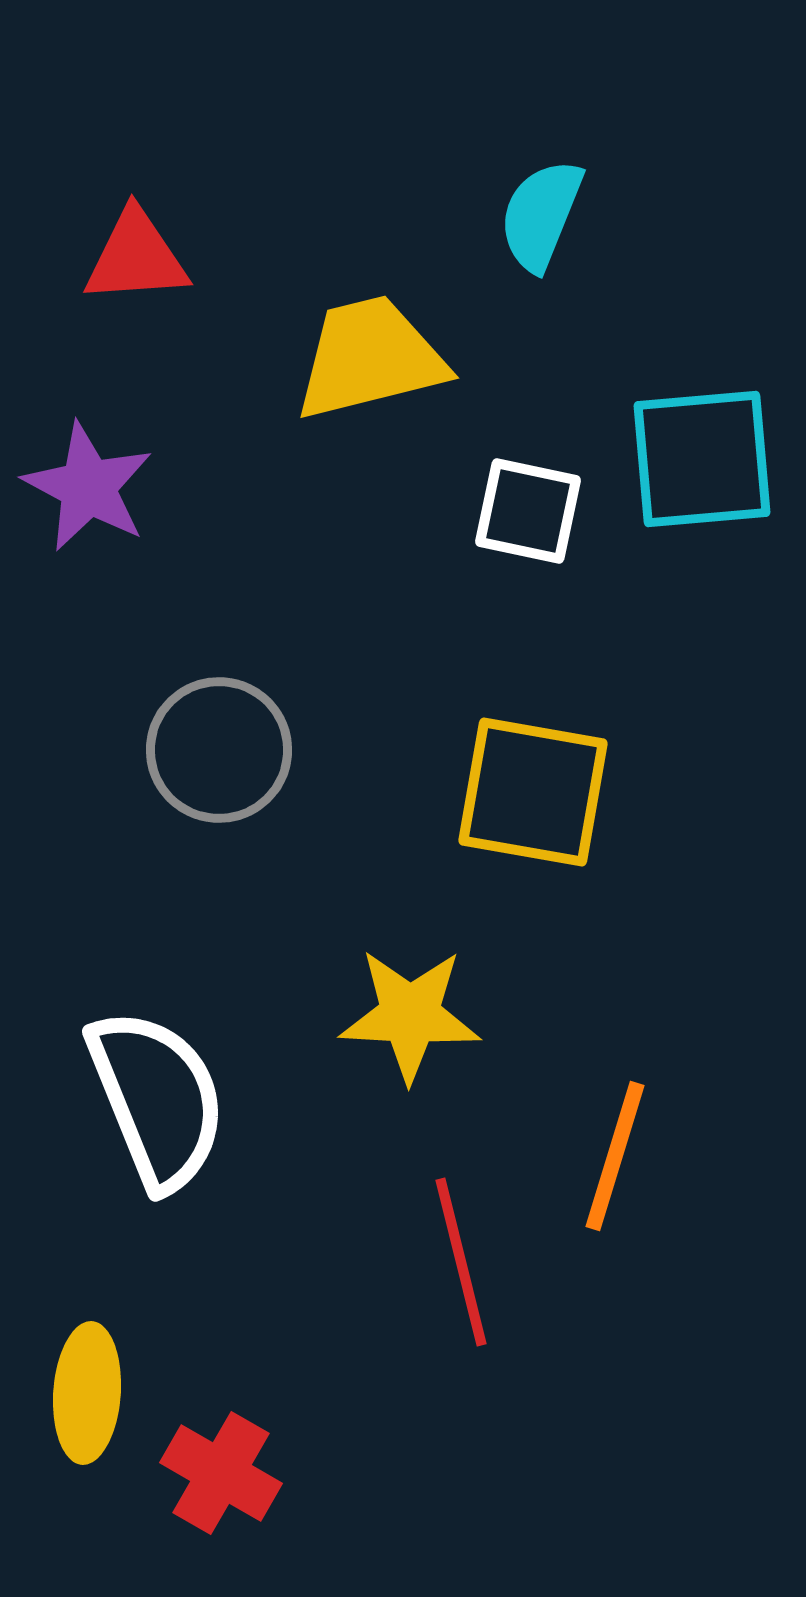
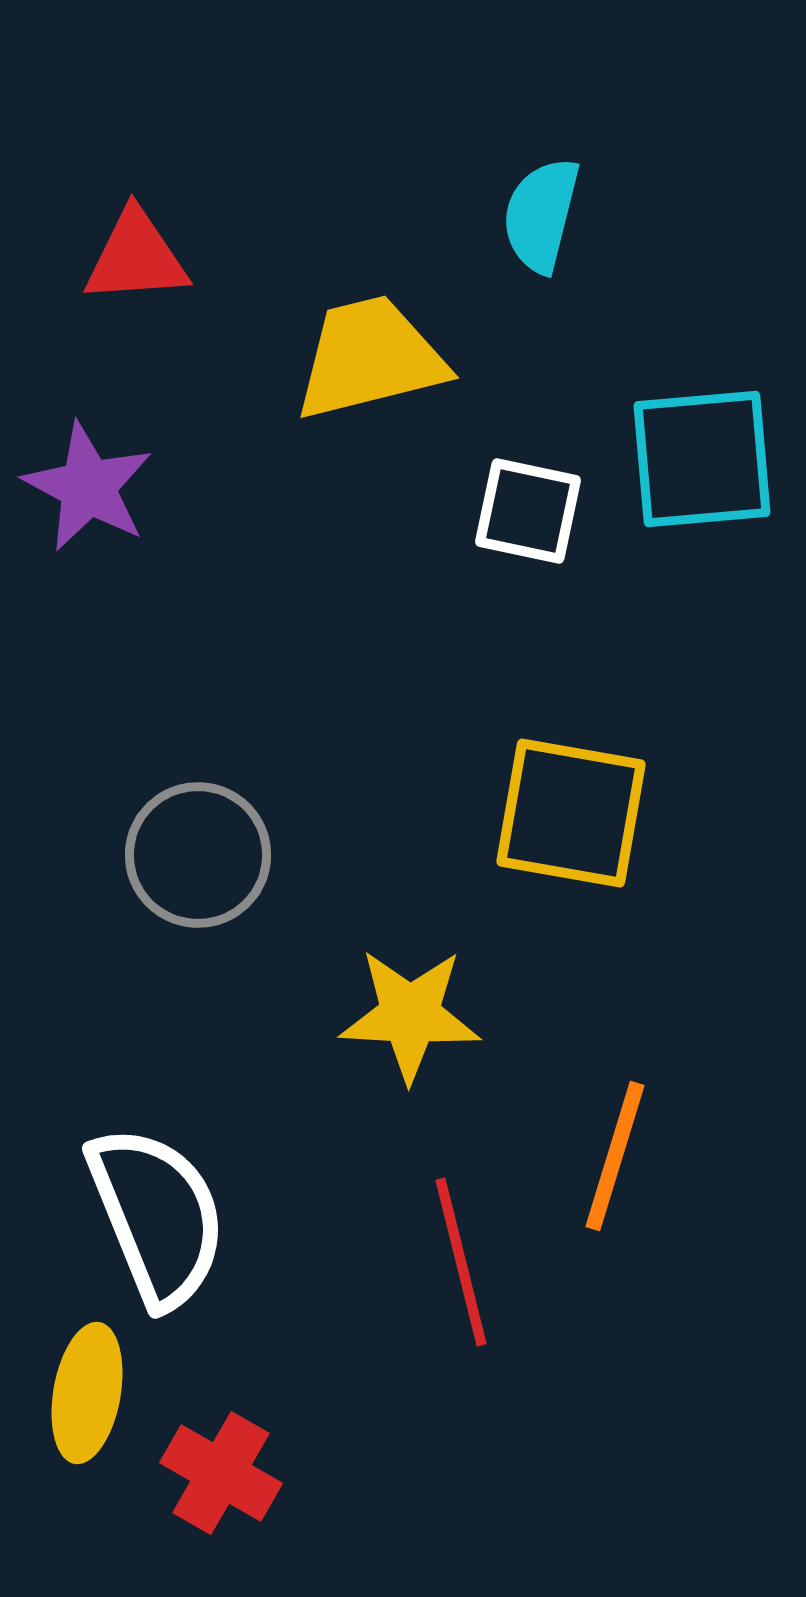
cyan semicircle: rotated 8 degrees counterclockwise
gray circle: moved 21 px left, 105 px down
yellow square: moved 38 px right, 21 px down
white semicircle: moved 117 px down
yellow ellipse: rotated 6 degrees clockwise
